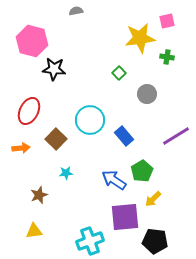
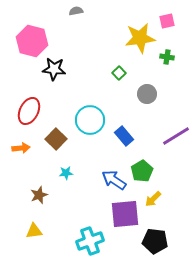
purple square: moved 3 px up
